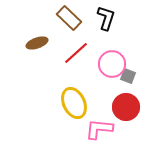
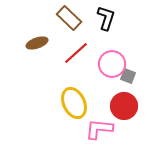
red circle: moved 2 px left, 1 px up
